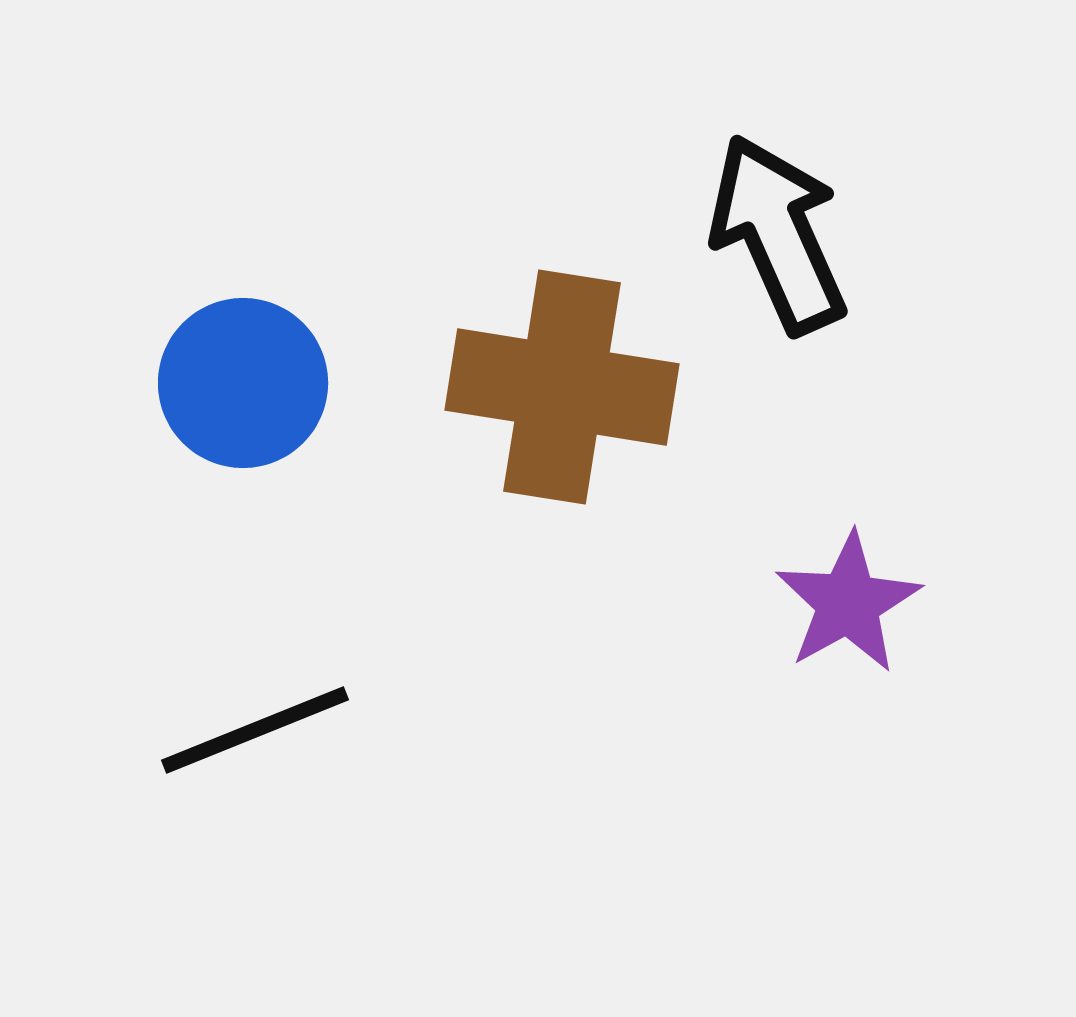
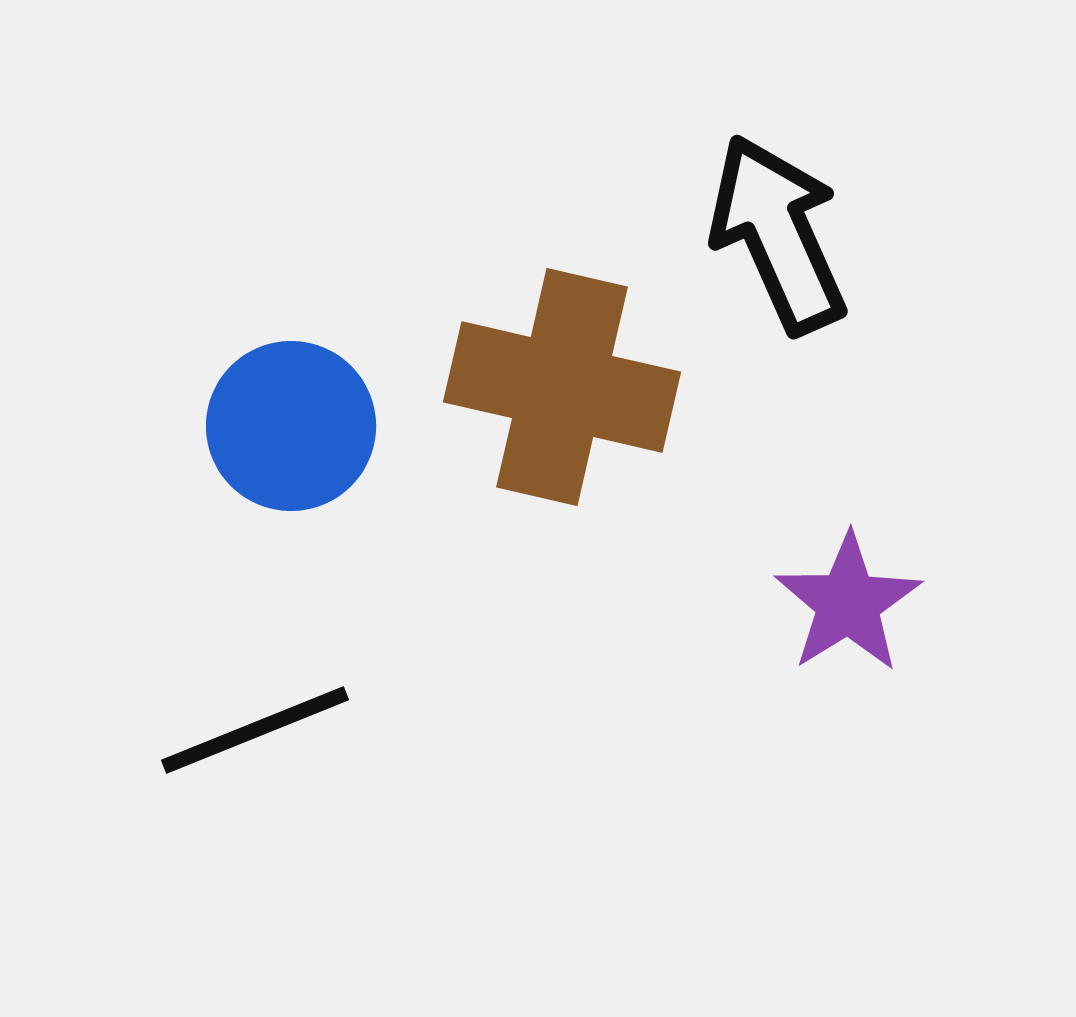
blue circle: moved 48 px right, 43 px down
brown cross: rotated 4 degrees clockwise
purple star: rotated 3 degrees counterclockwise
